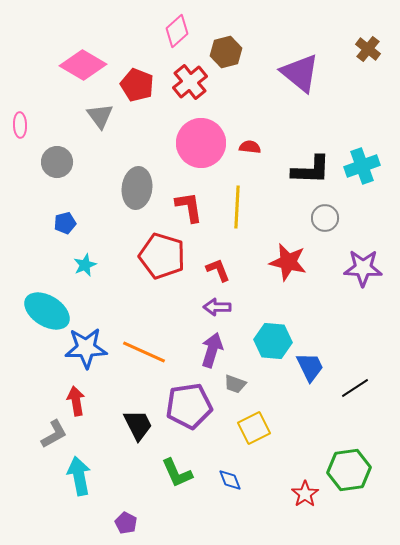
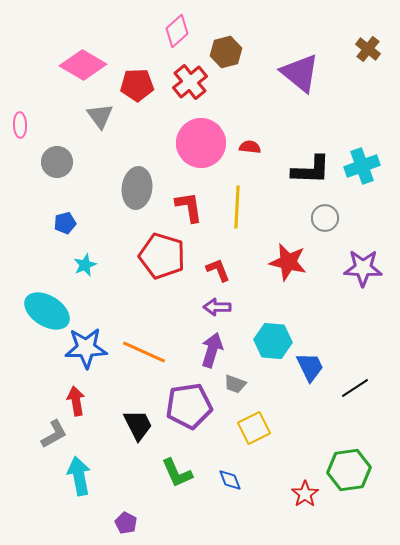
red pentagon at (137, 85): rotated 24 degrees counterclockwise
